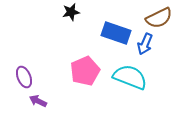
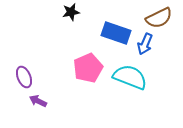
pink pentagon: moved 3 px right, 3 px up
